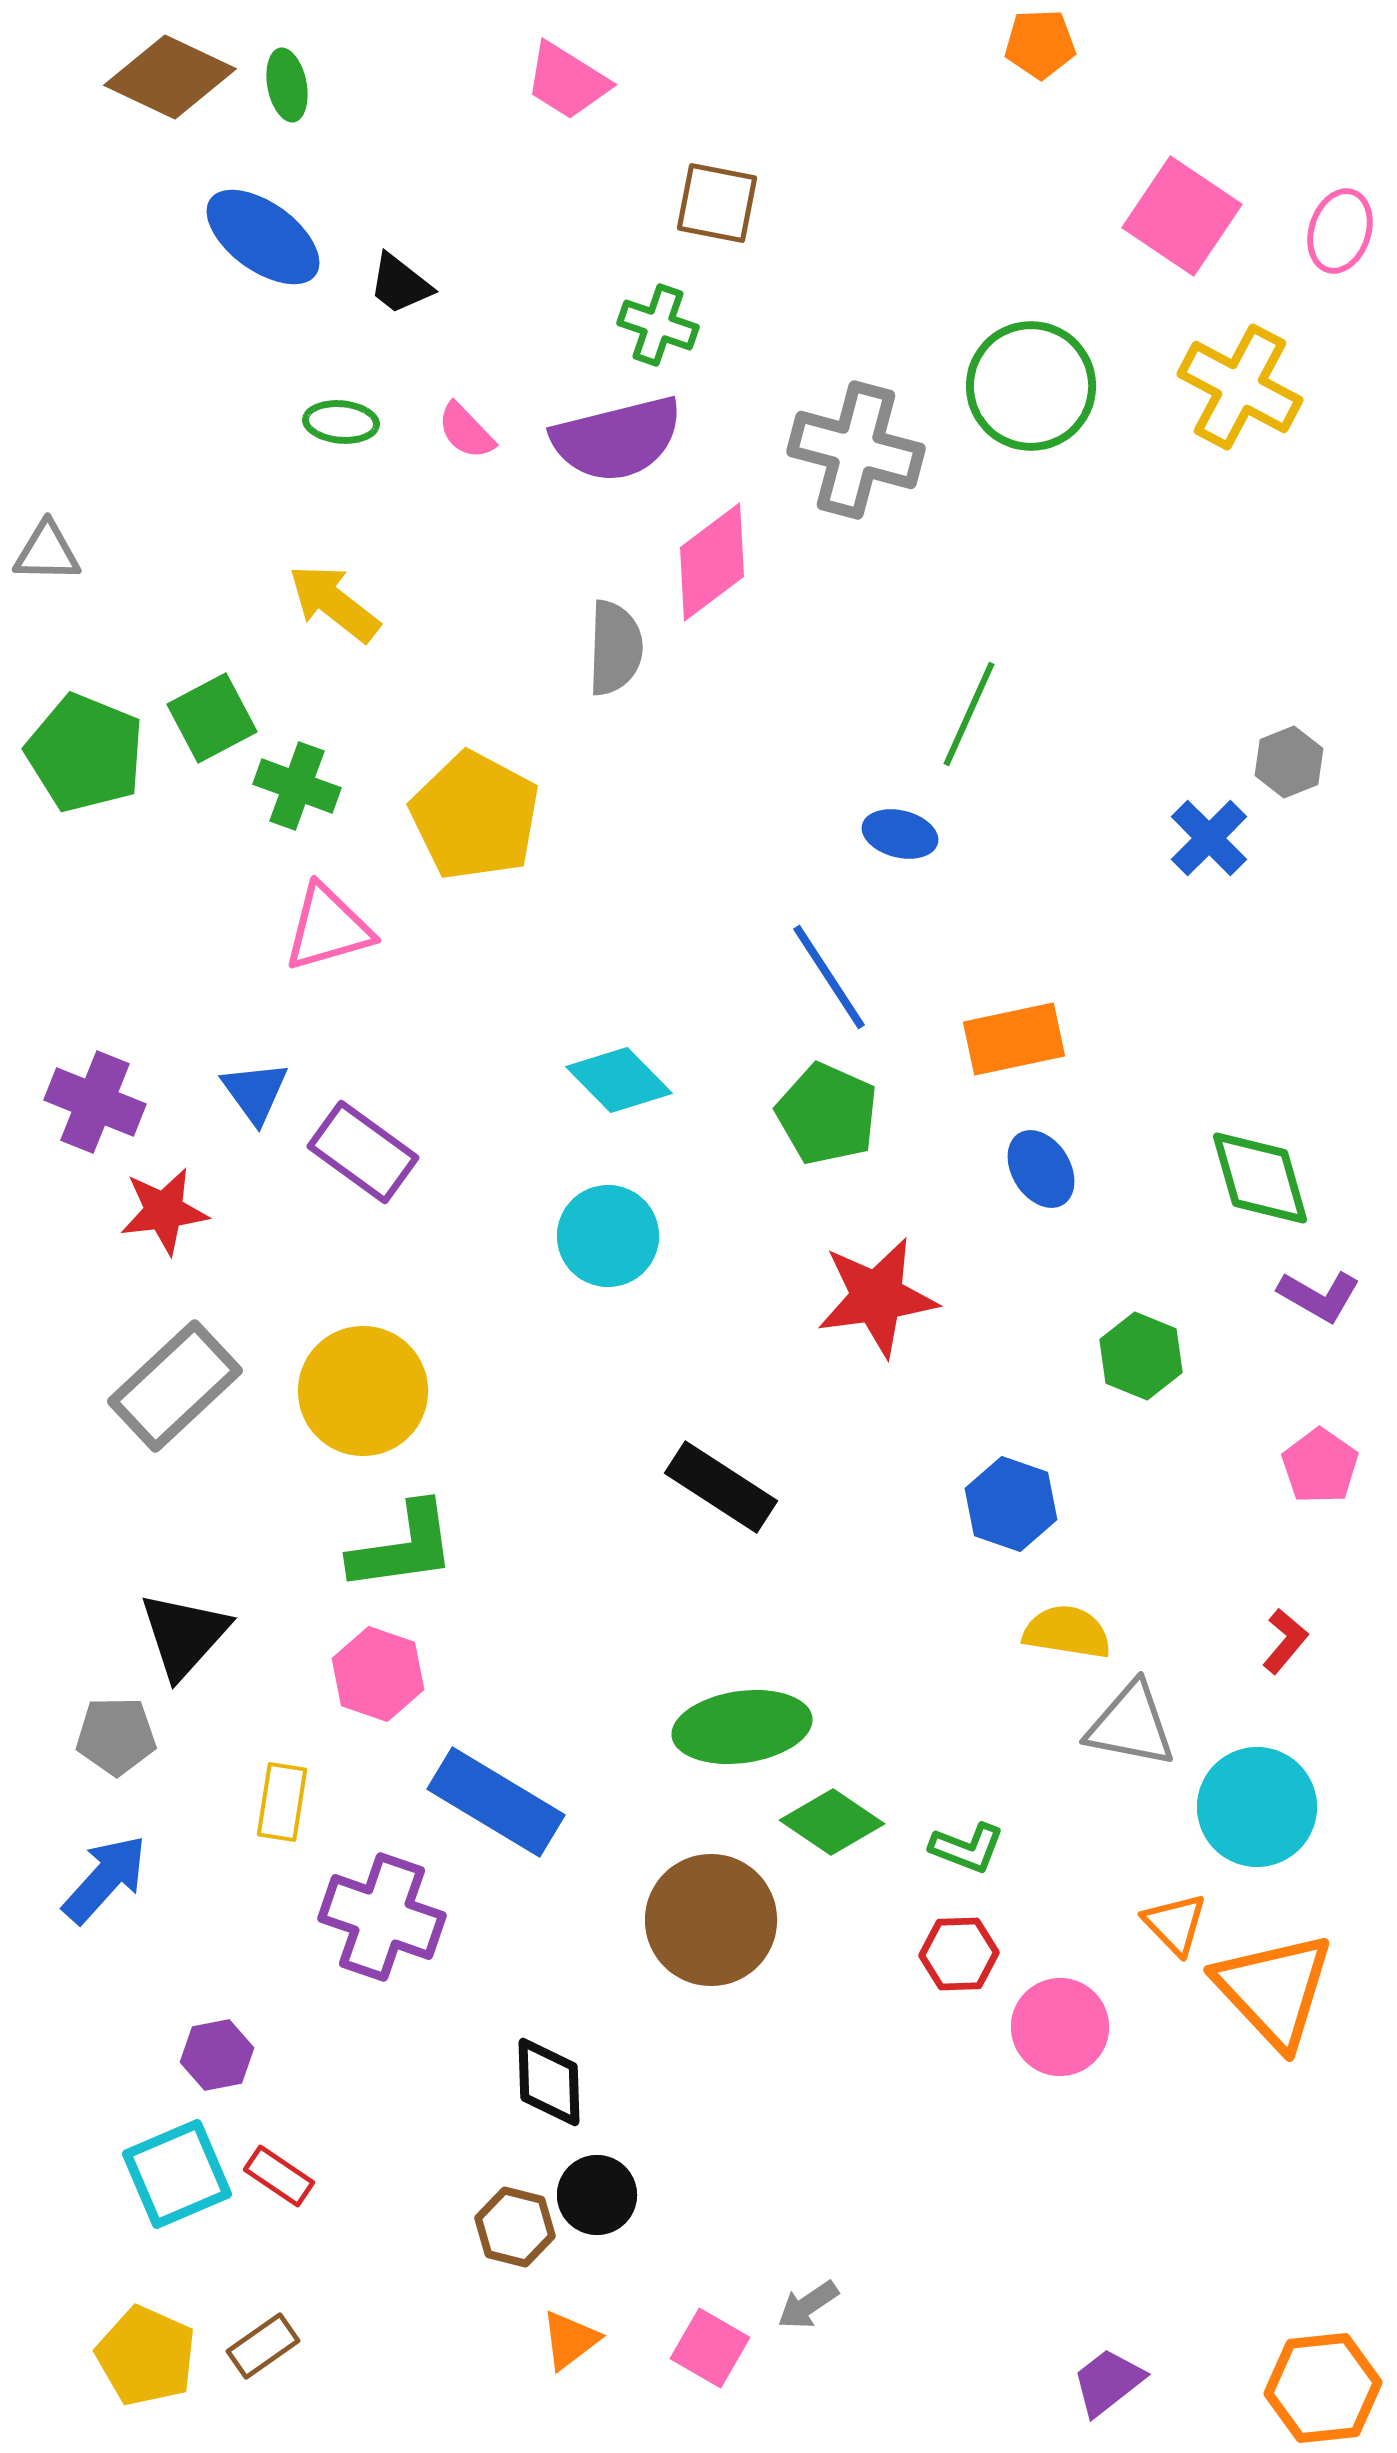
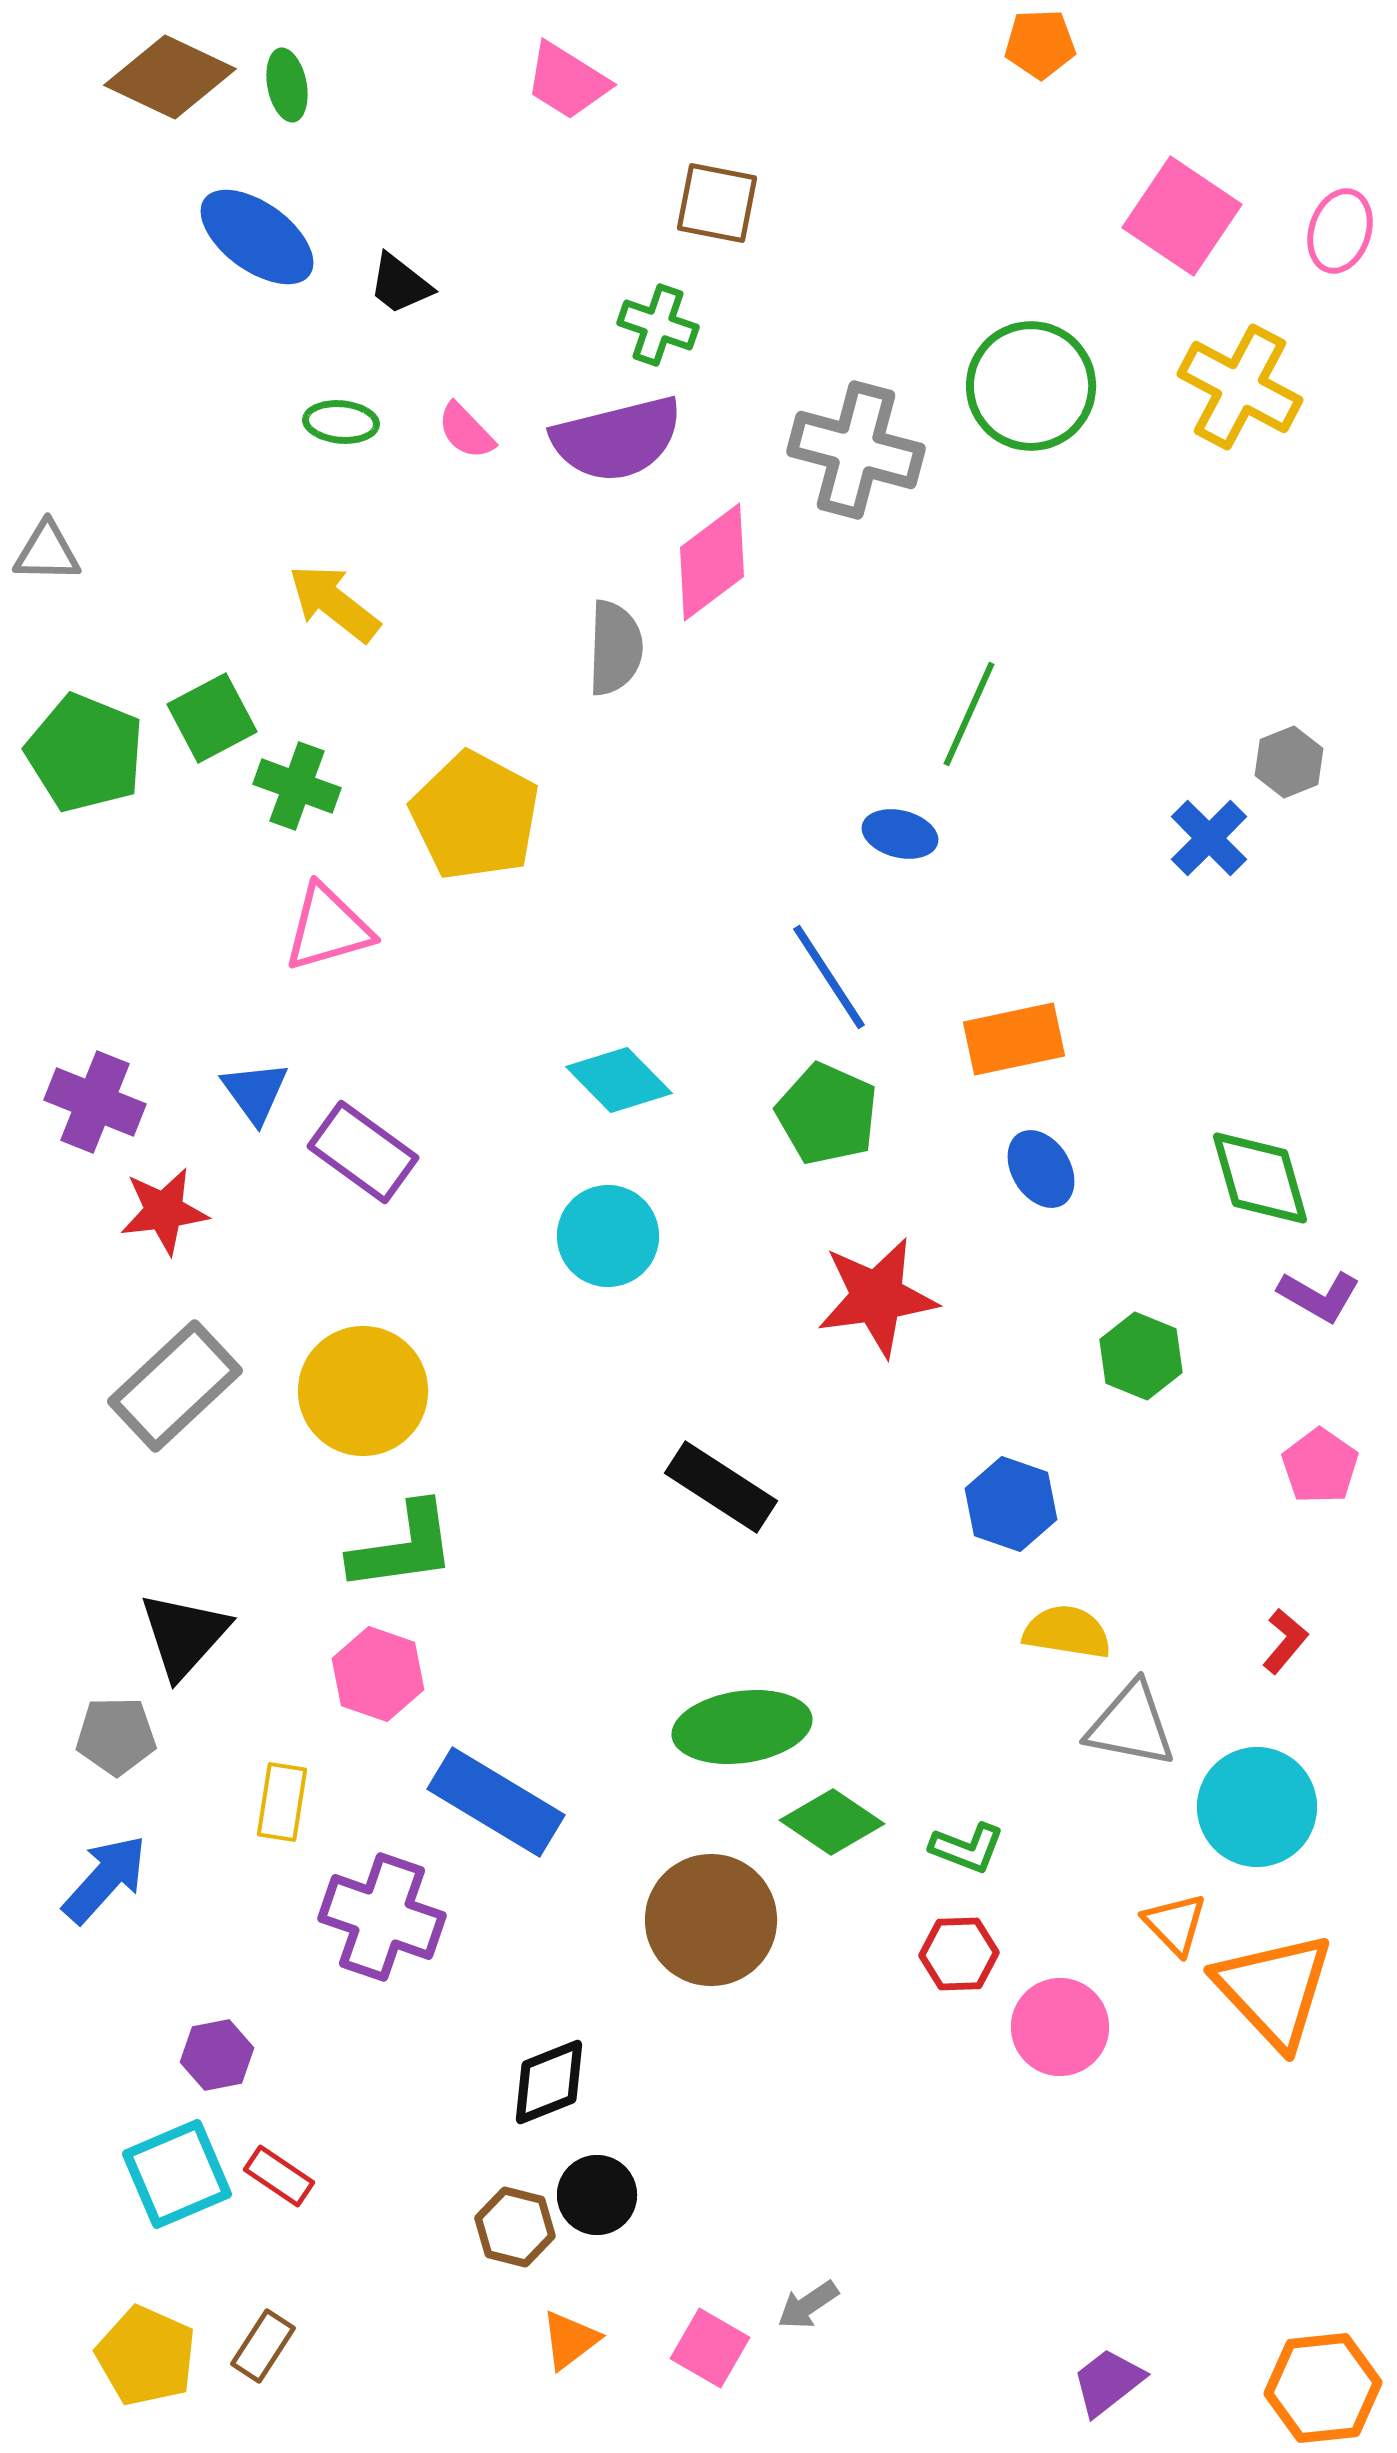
blue ellipse at (263, 237): moved 6 px left
black diamond at (549, 2082): rotated 70 degrees clockwise
brown rectangle at (263, 2346): rotated 22 degrees counterclockwise
